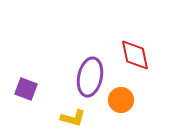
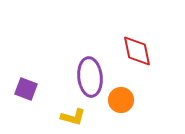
red diamond: moved 2 px right, 4 px up
purple ellipse: rotated 18 degrees counterclockwise
yellow L-shape: moved 1 px up
